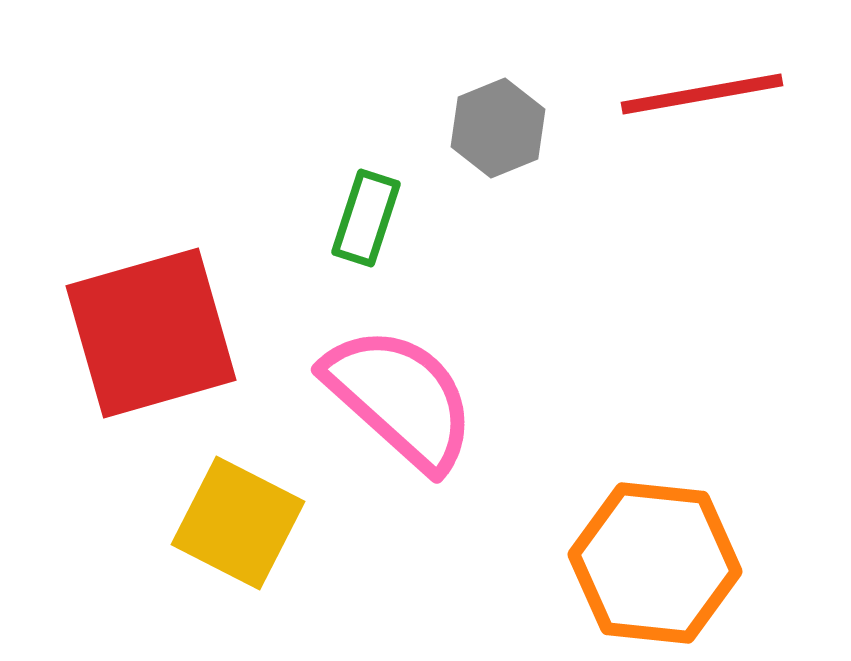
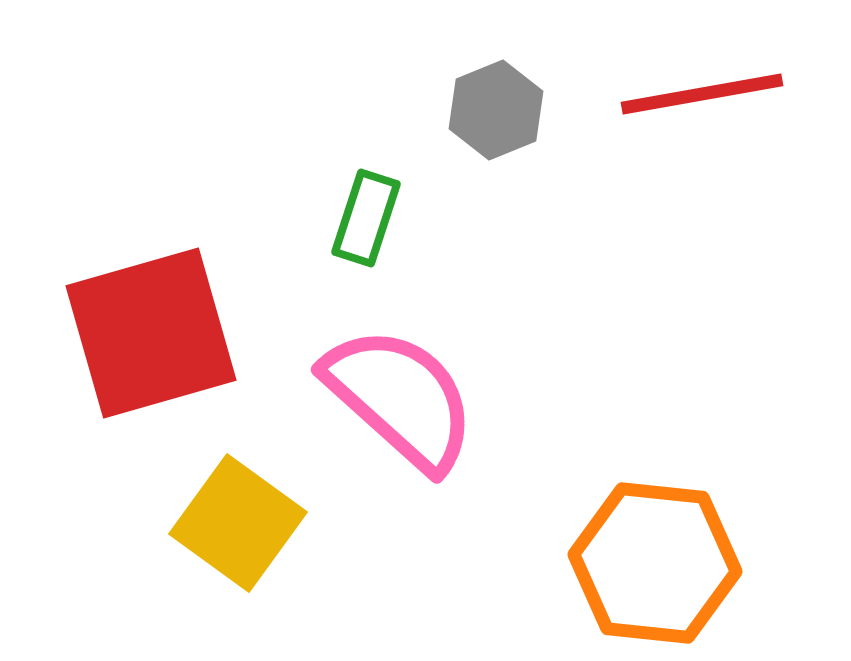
gray hexagon: moved 2 px left, 18 px up
yellow square: rotated 9 degrees clockwise
